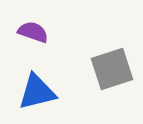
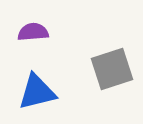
purple semicircle: rotated 24 degrees counterclockwise
